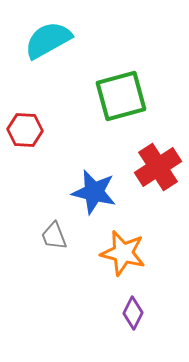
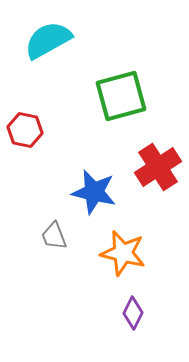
red hexagon: rotated 8 degrees clockwise
